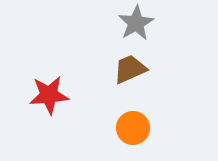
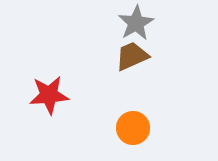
brown trapezoid: moved 2 px right, 13 px up
